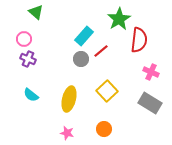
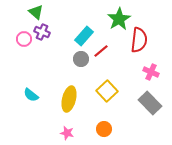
purple cross: moved 14 px right, 27 px up
gray rectangle: rotated 15 degrees clockwise
